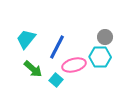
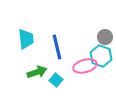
cyan trapezoid: rotated 135 degrees clockwise
blue line: rotated 40 degrees counterclockwise
cyan hexagon: moved 1 px right, 1 px up; rotated 20 degrees clockwise
pink ellipse: moved 11 px right, 1 px down
green arrow: moved 4 px right, 3 px down; rotated 60 degrees counterclockwise
